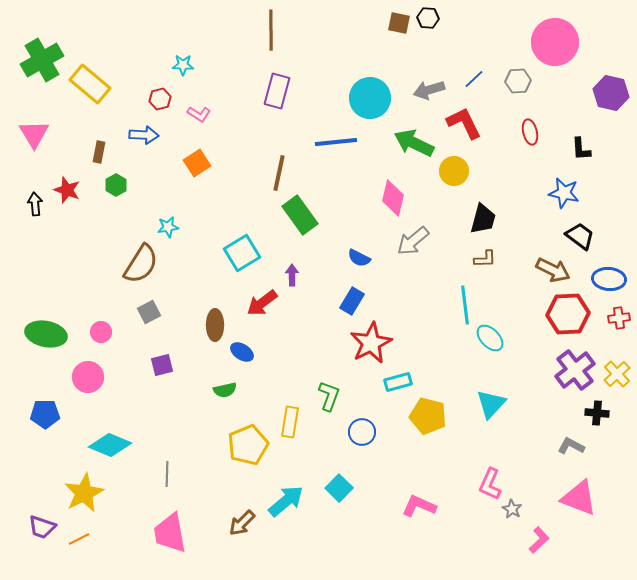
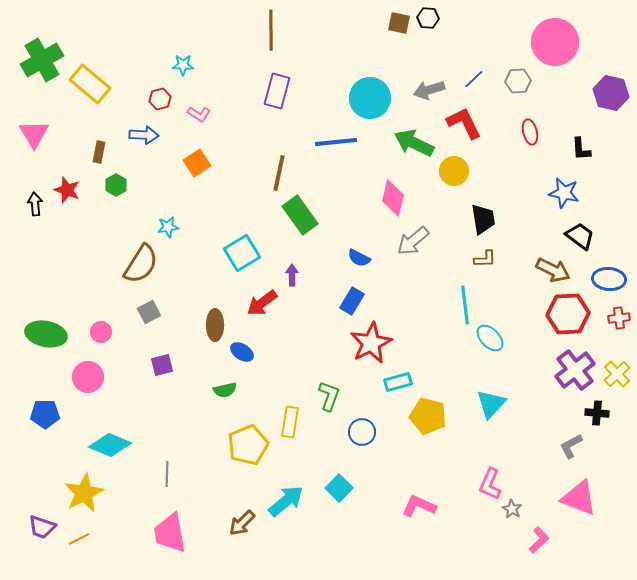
black trapezoid at (483, 219): rotated 24 degrees counterclockwise
gray L-shape at (571, 446): rotated 56 degrees counterclockwise
